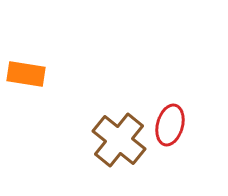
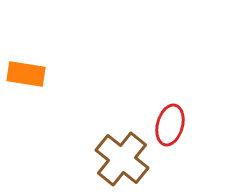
brown cross: moved 3 px right, 19 px down
